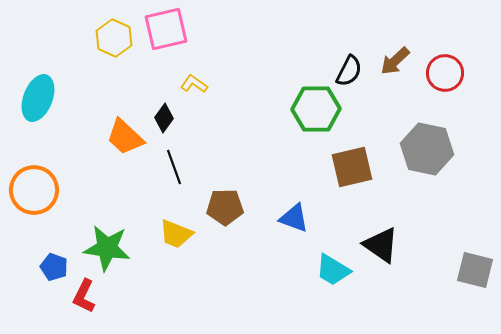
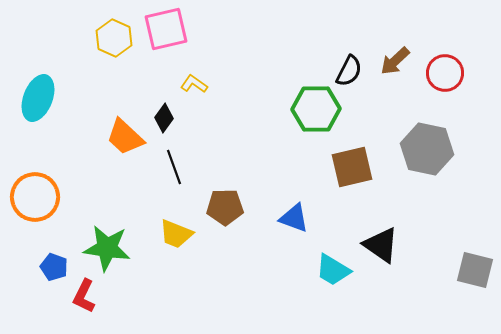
orange circle: moved 1 px right, 7 px down
